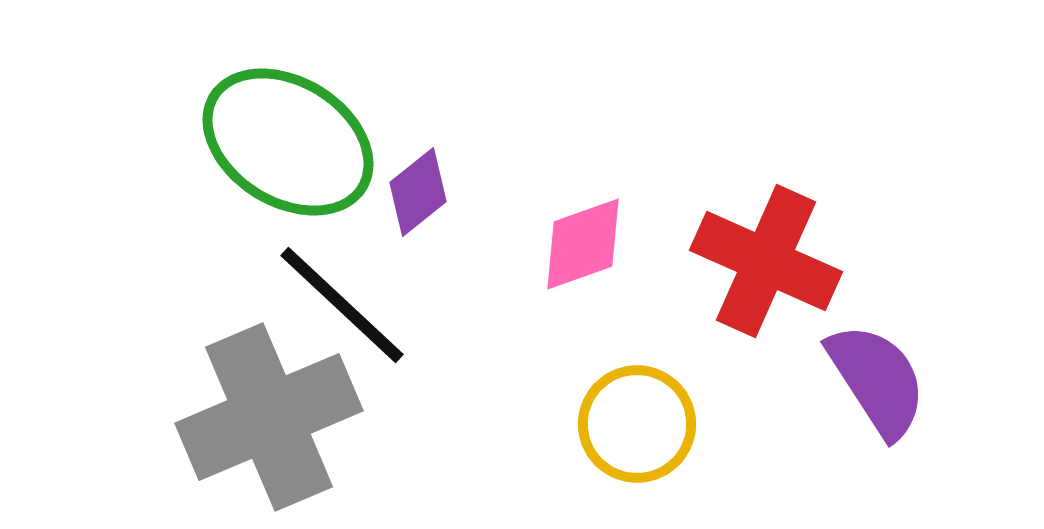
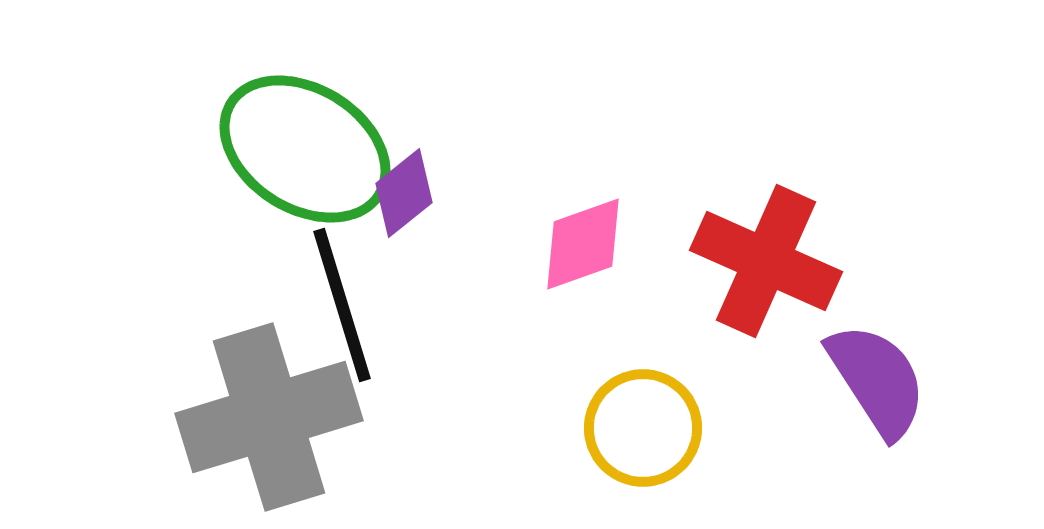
green ellipse: moved 17 px right, 7 px down
purple diamond: moved 14 px left, 1 px down
black line: rotated 30 degrees clockwise
gray cross: rotated 6 degrees clockwise
yellow circle: moved 6 px right, 4 px down
